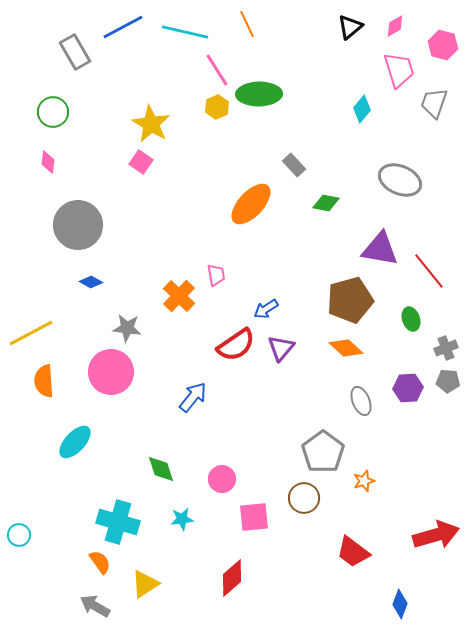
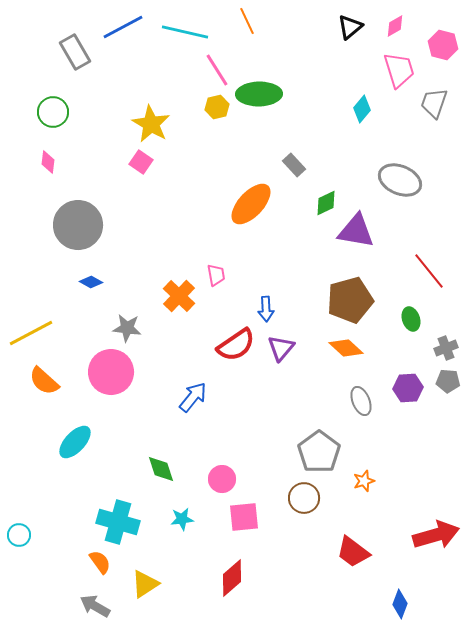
orange line at (247, 24): moved 3 px up
yellow hexagon at (217, 107): rotated 10 degrees clockwise
green diamond at (326, 203): rotated 36 degrees counterclockwise
purple triangle at (380, 249): moved 24 px left, 18 px up
blue arrow at (266, 309): rotated 60 degrees counterclockwise
orange semicircle at (44, 381): rotated 44 degrees counterclockwise
gray pentagon at (323, 452): moved 4 px left
pink square at (254, 517): moved 10 px left
